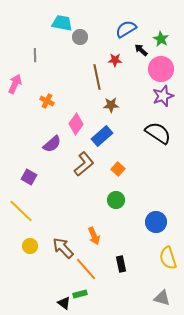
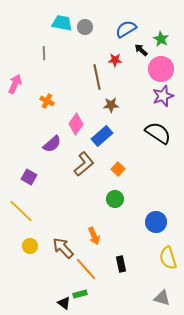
gray circle: moved 5 px right, 10 px up
gray line: moved 9 px right, 2 px up
green circle: moved 1 px left, 1 px up
